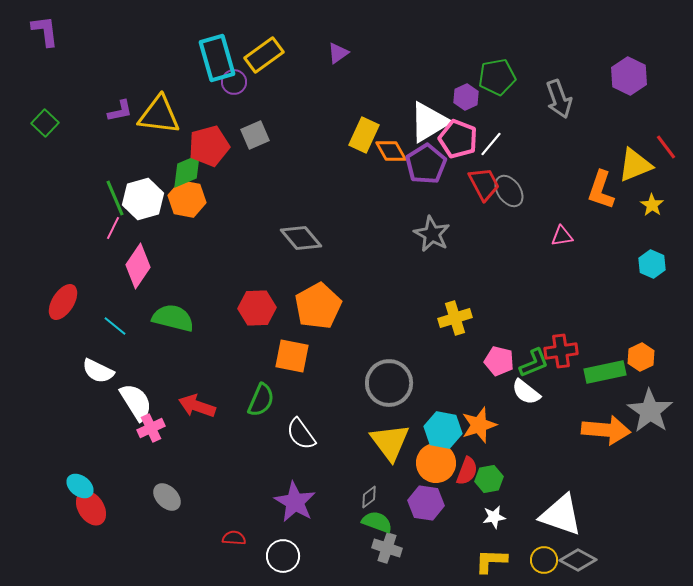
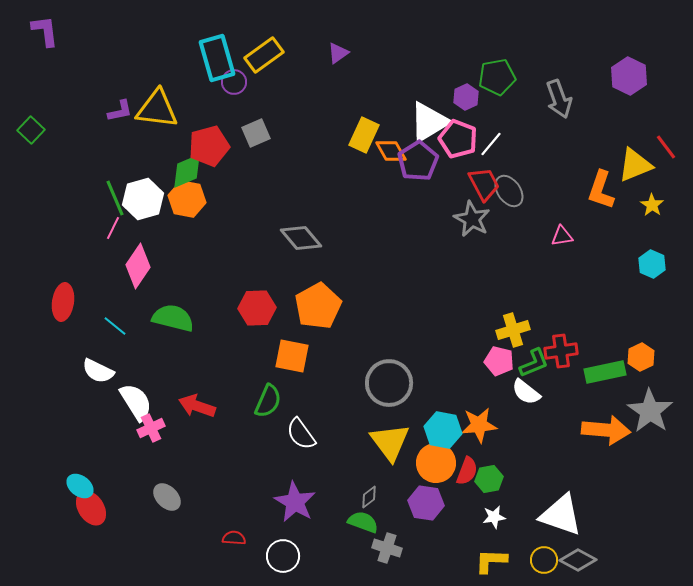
yellow triangle at (159, 115): moved 2 px left, 6 px up
green square at (45, 123): moved 14 px left, 7 px down
gray square at (255, 135): moved 1 px right, 2 px up
purple pentagon at (426, 164): moved 8 px left, 3 px up
gray star at (432, 234): moved 40 px right, 15 px up
red ellipse at (63, 302): rotated 24 degrees counterclockwise
yellow cross at (455, 318): moved 58 px right, 12 px down
green semicircle at (261, 400): moved 7 px right, 1 px down
orange star at (479, 425): rotated 12 degrees clockwise
green semicircle at (377, 522): moved 14 px left
